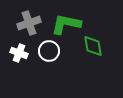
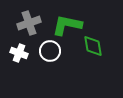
green L-shape: moved 1 px right, 1 px down
white circle: moved 1 px right
